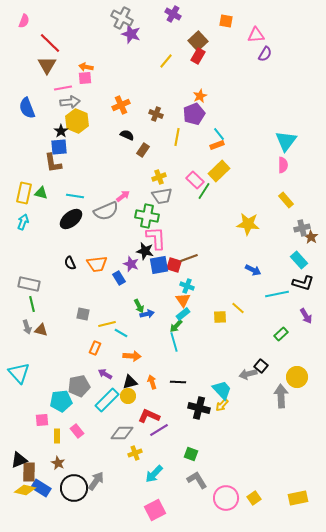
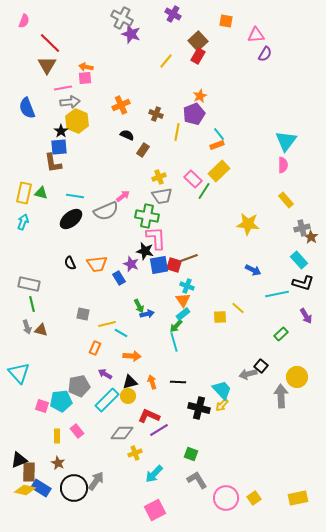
yellow line at (177, 137): moved 5 px up
pink rectangle at (195, 180): moved 2 px left, 1 px up
pink square at (42, 420): moved 14 px up; rotated 24 degrees clockwise
